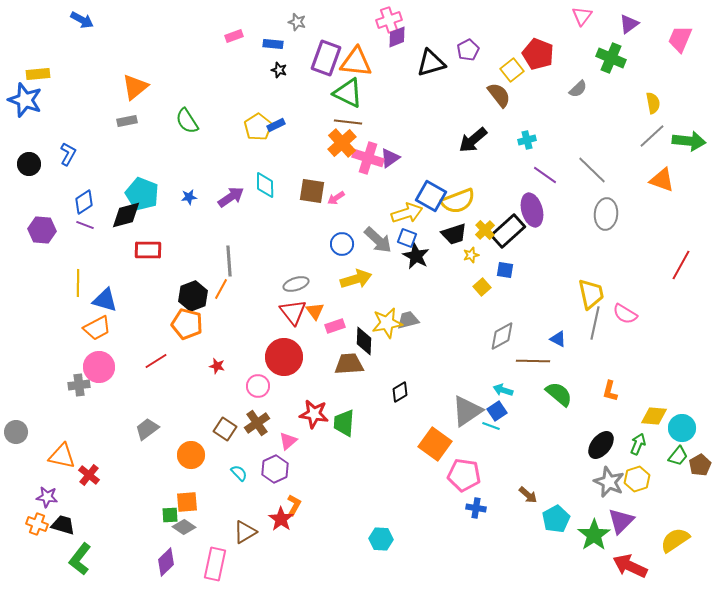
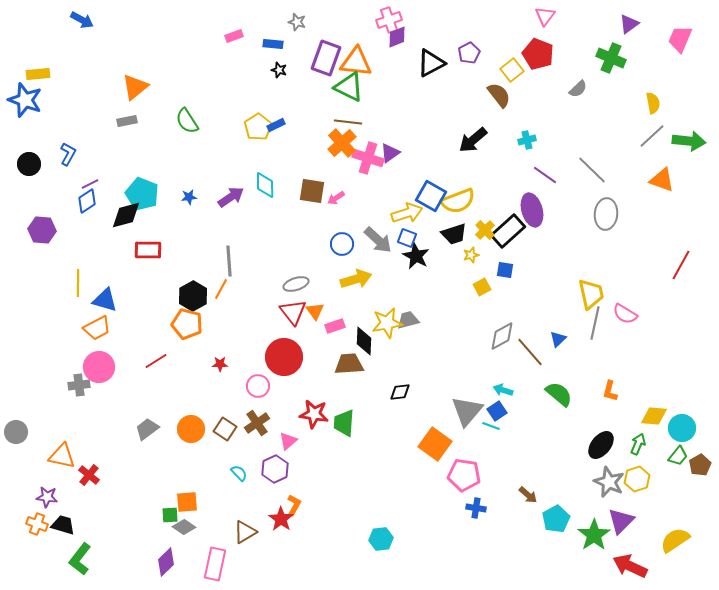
pink triangle at (582, 16): moved 37 px left
purple pentagon at (468, 50): moved 1 px right, 3 px down
black triangle at (431, 63): rotated 12 degrees counterclockwise
green triangle at (348, 93): moved 1 px right, 6 px up
purple triangle at (390, 158): moved 5 px up
blue diamond at (84, 202): moved 3 px right, 1 px up
purple line at (85, 225): moved 5 px right, 41 px up; rotated 48 degrees counterclockwise
yellow square at (482, 287): rotated 12 degrees clockwise
black hexagon at (193, 296): rotated 8 degrees counterclockwise
blue triangle at (558, 339): rotated 48 degrees clockwise
brown line at (533, 361): moved 3 px left, 9 px up; rotated 48 degrees clockwise
red star at (217, 366): moved 3 px right, 2 px up; rotated 14 degrees counterclockwise
black diamond at (400, 392): rotated 25 degrees clockwise
gray triangle at (467, 411): rotated 16 degrees counterclockwise
orange circle at (191, 455): moved 26 px up
cyan hexagon at (381, 539): rotated 10 degrees counterclockwise
